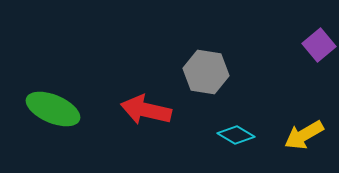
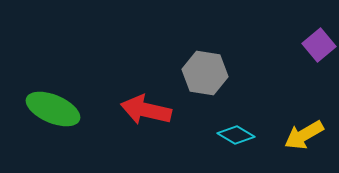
gray hexagon: moved 1 px left, 1 px down
